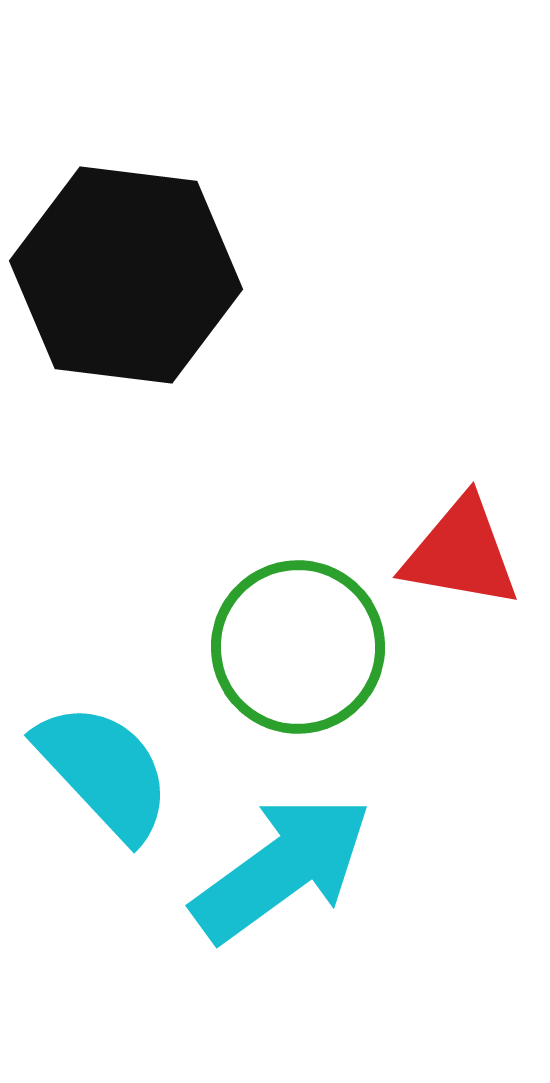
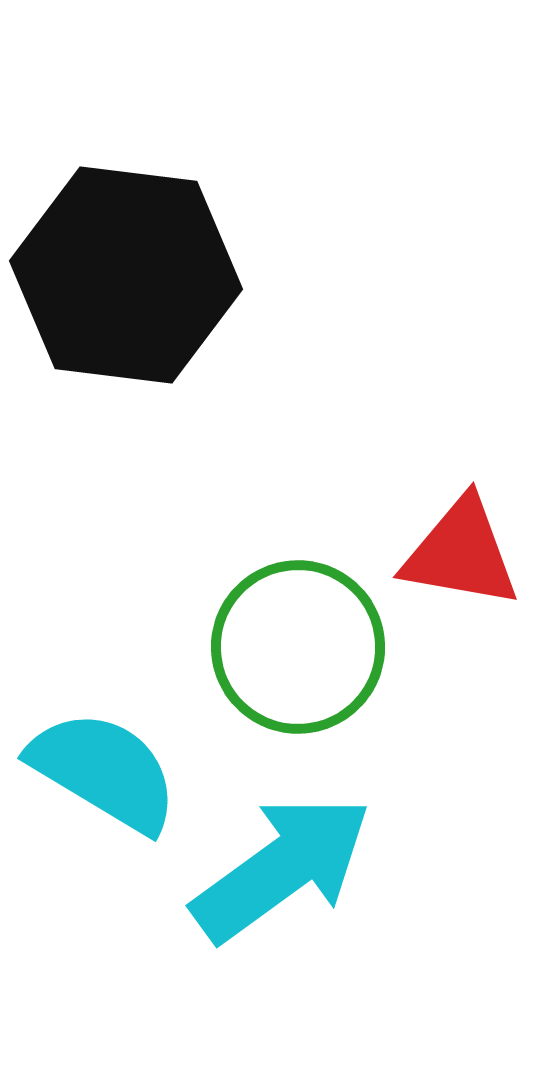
cyan semicircle: rotated 16 degrees counterclockwise
